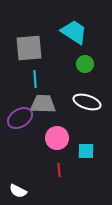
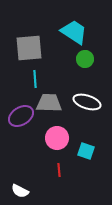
green circle: moved 5 px up
gray trapezoid: moved 6 px right, 1 px up
purple ellipse: moved 1 px right, 2 px up
cyan square: rotated 18 degrees clockwise
white semicircle: moved 2 px right
